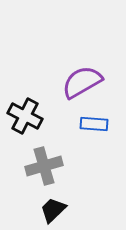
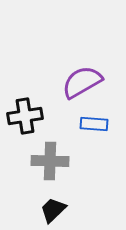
black cross: rotated 36 degrees counterclockwise
gray cross: moved 6 px right, 5 px up; rotated 18 degrees clockwise
